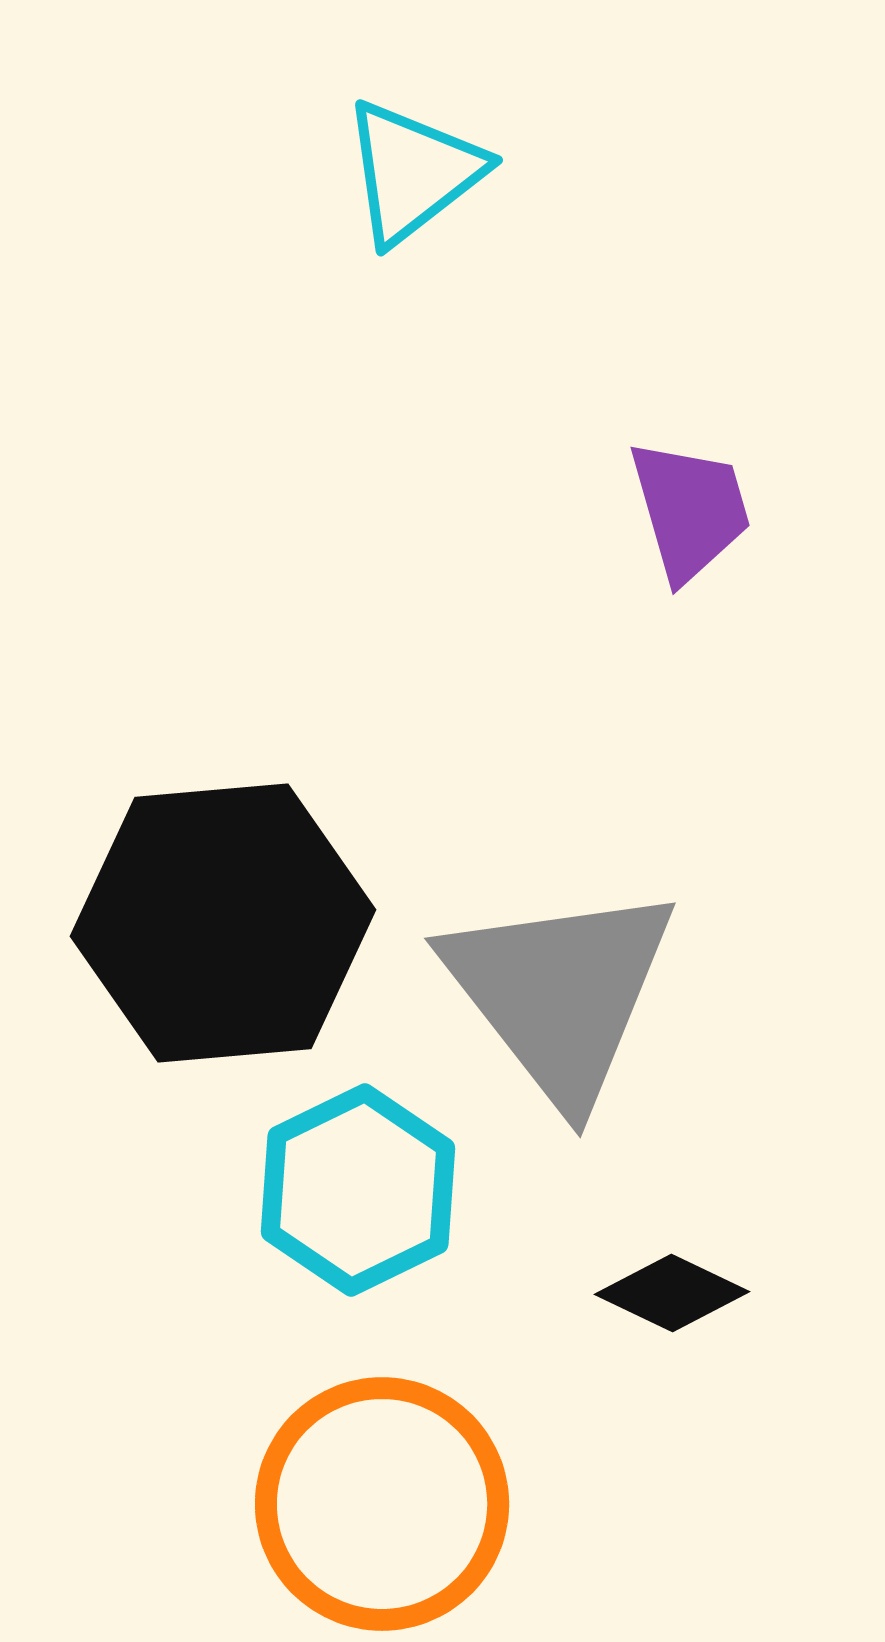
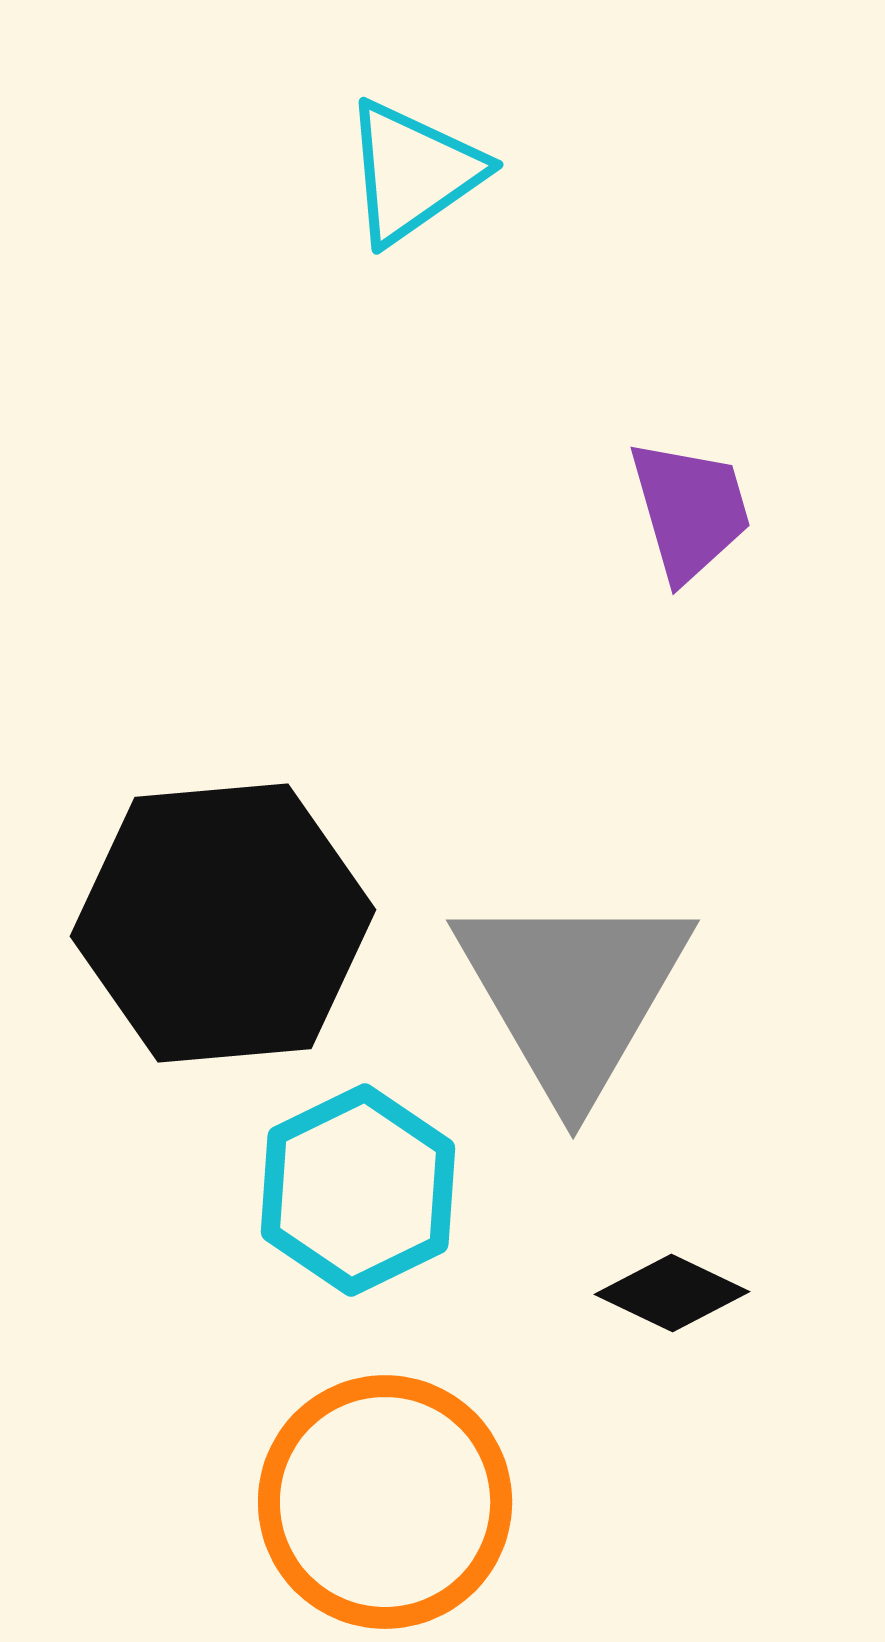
cyan triangle: rotated 3 degrees clockwise
gray triangle: moved 13 px right; rotated 8 degrees clockwise
orange circle: moved 3 px right, 2 px up
